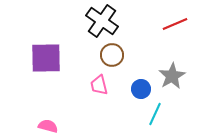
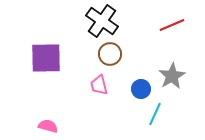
red line: moved 3 px left, 1 px down
brown circle: moved 2 px left, 1 px up
